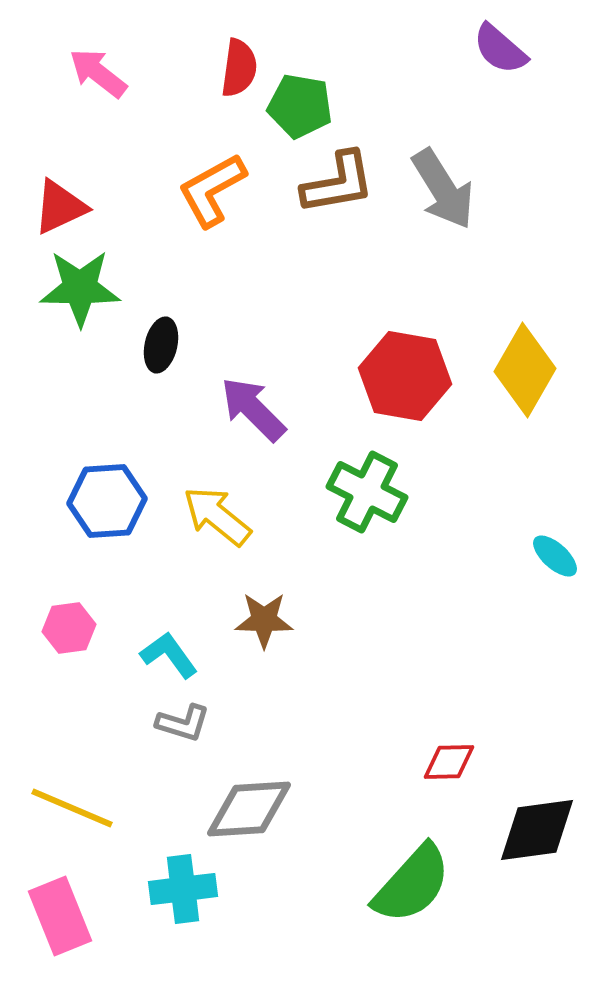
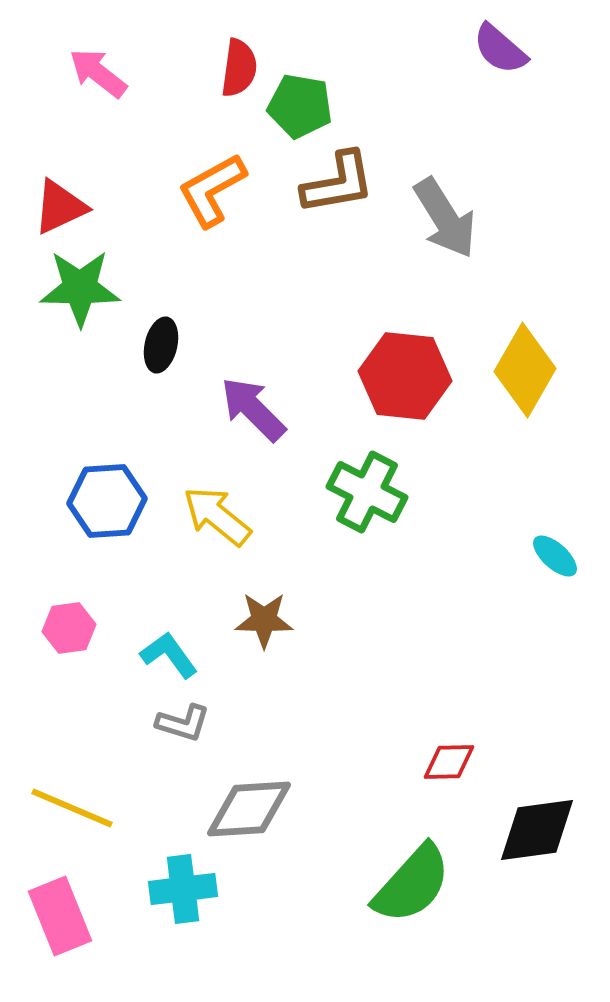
gray arrow: moved 2 px right, 29 px down
red hexagon: rotated 4 degrees counterclockwise
